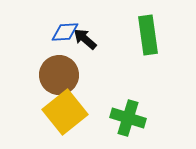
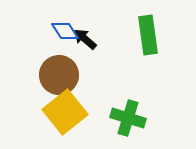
blue diamond: moved 1 px up; rotated 60 degrees clockwise
